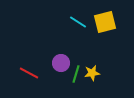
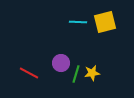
cyan line: rotated 30 degrees counterclockwise
